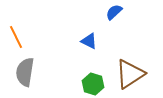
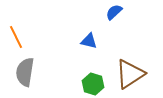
blue triangle: rotated 12 degrees counterclockwise
